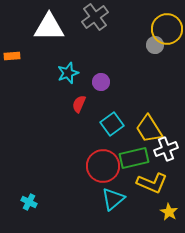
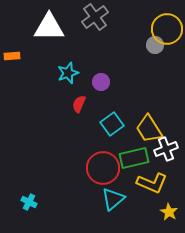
red circle: moved 2 px down
